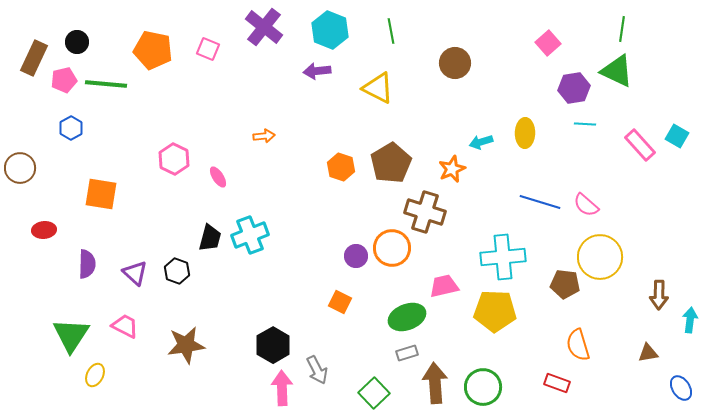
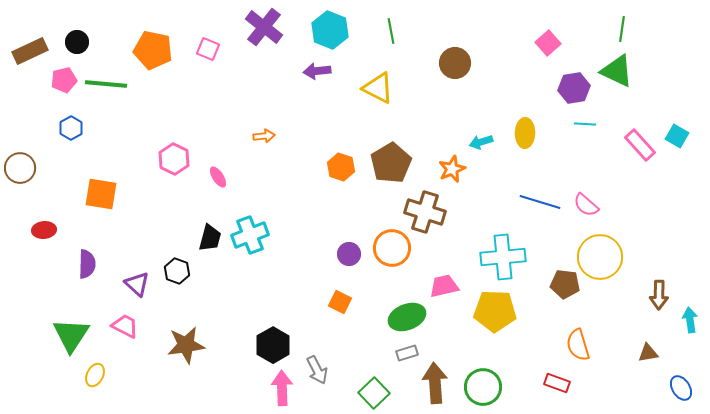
brown rectangle at (34, 58): moved 4 px left, 7 px up; rotated 40 degrees clockwise
purple circle at (356, 256): moved 7 px left, 2 px up
purple triangle at (135, 273): moved 2 px right, 11 px down
cyan arrow at (690, 320): rotated 15 degrees counterclockwise
